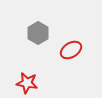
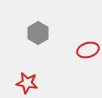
red ellipse: moved 17 px right; rotated 15 degrees clockwise
